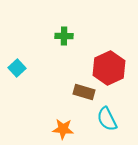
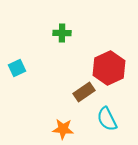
green cross: moved 2 px left, 3 px up
cyan square: rotated 18 degrees clockwise
brown rectangle: rotated 50 degrees counterclockwise
